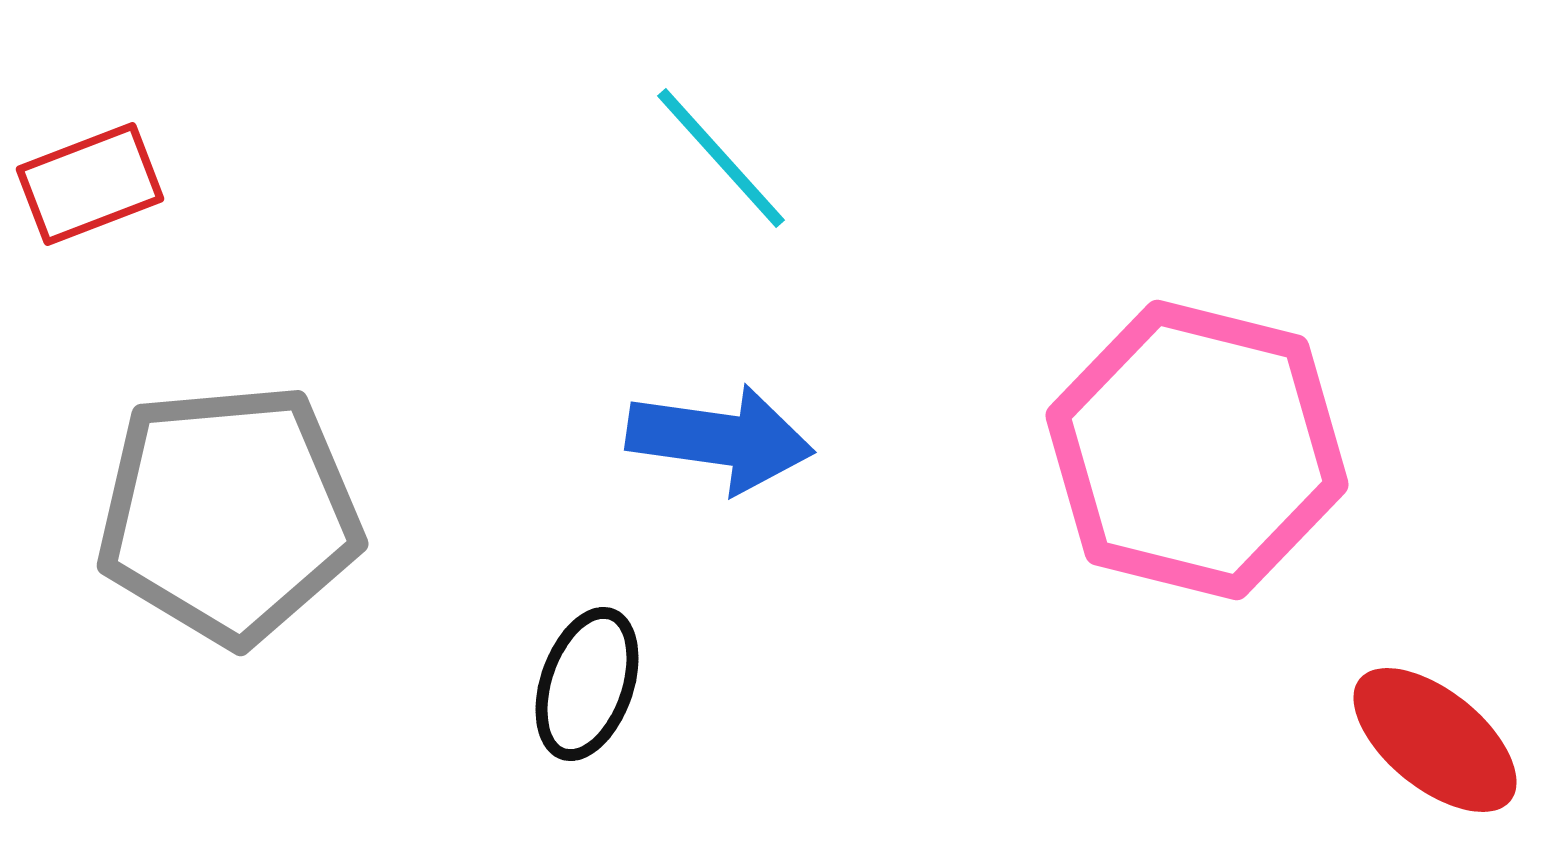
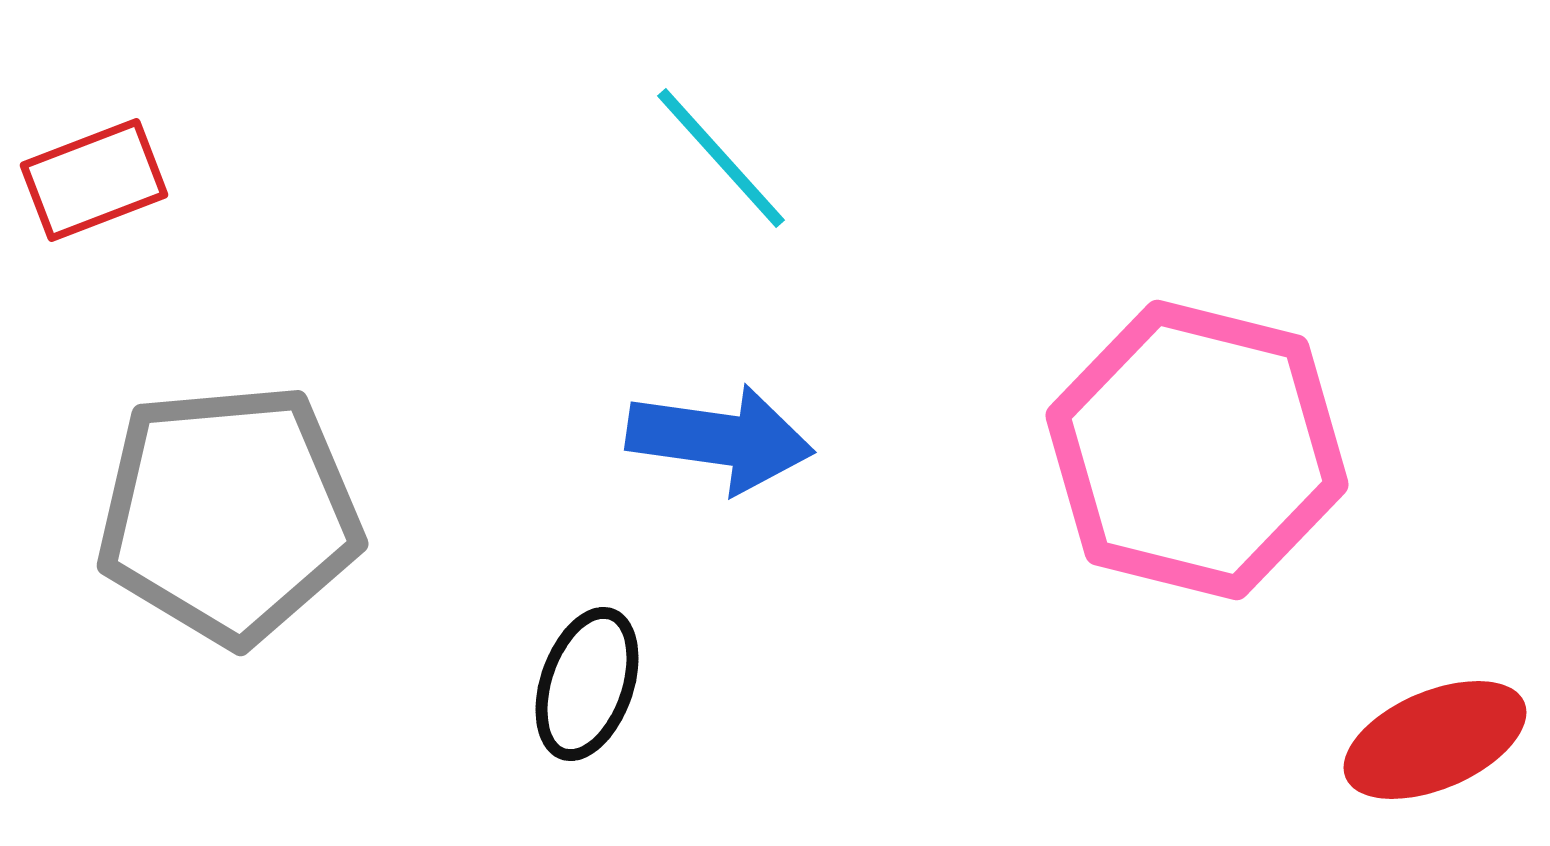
red rectangle: moved 4 px right, 4 px up
red ellipse: rotated 62 degrees counterclockwise
